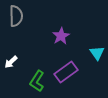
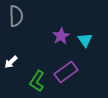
cyan triangle: moved 12 px left, 13 px up
